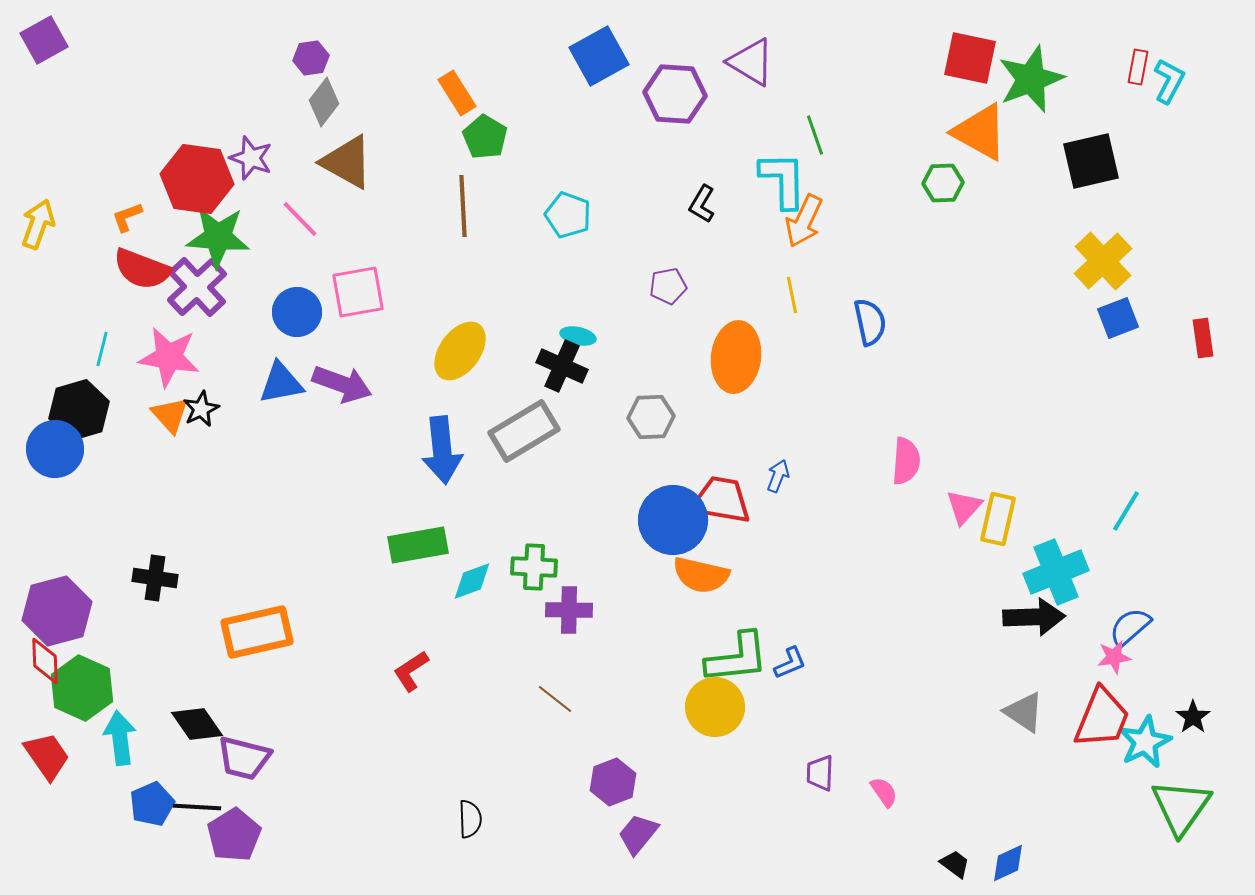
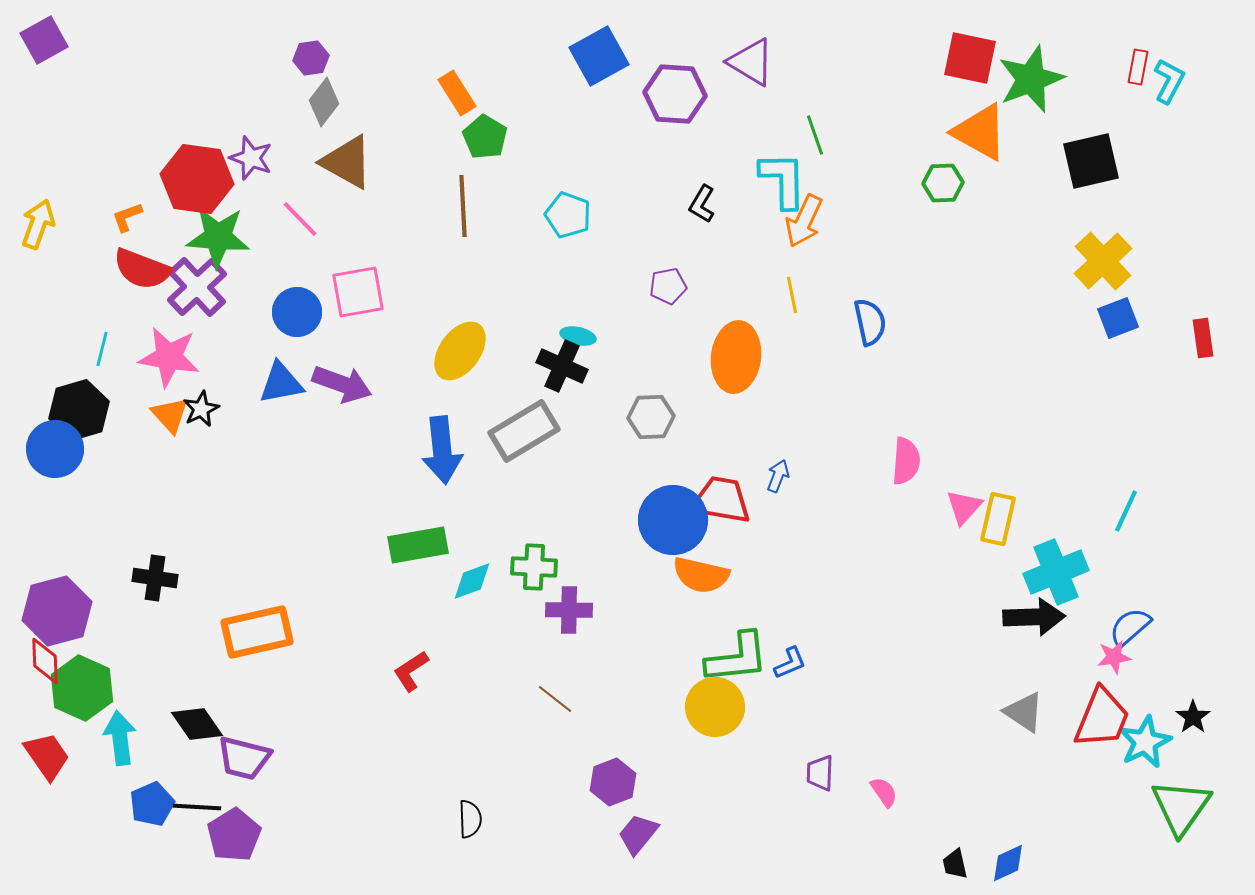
cyan line at (1126, 511): rotated 6 degrees counterclockwise
black trapezoid at (955, 864): rotated 140 degrees counterclockwise
